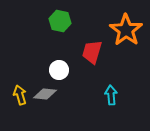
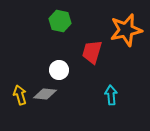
orange star: rotated 24 degrees clockwise
